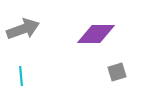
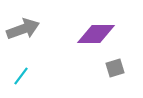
gray square: moved 2 px left, 4 px up
cyan line: rotated 42 degrees clockwise
